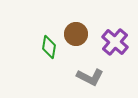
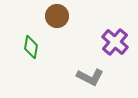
brown circle: moved 19 px left, 18 px up
green diamond: moved 18 px left
